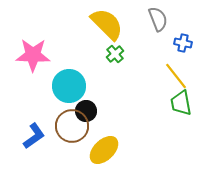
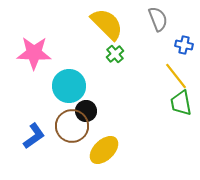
blue cross: moved 1 px right, 2 px down
pink star: moved 1 px right, 2 px up
